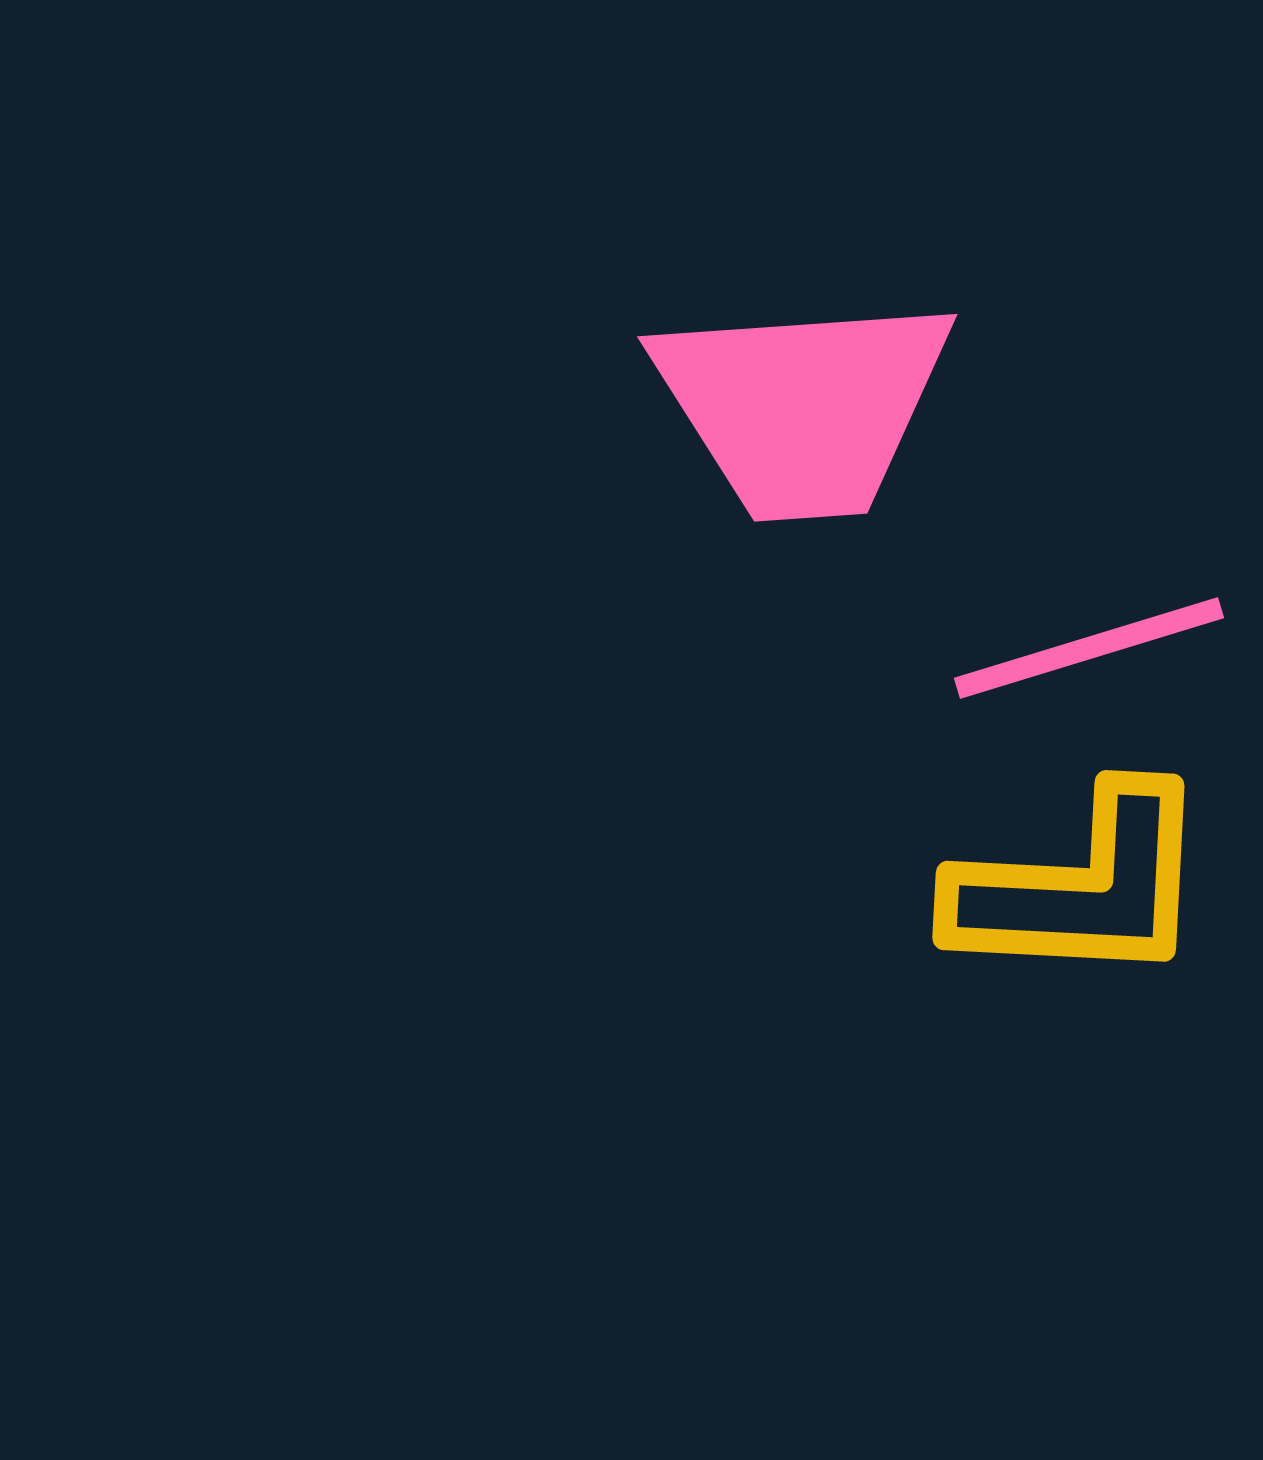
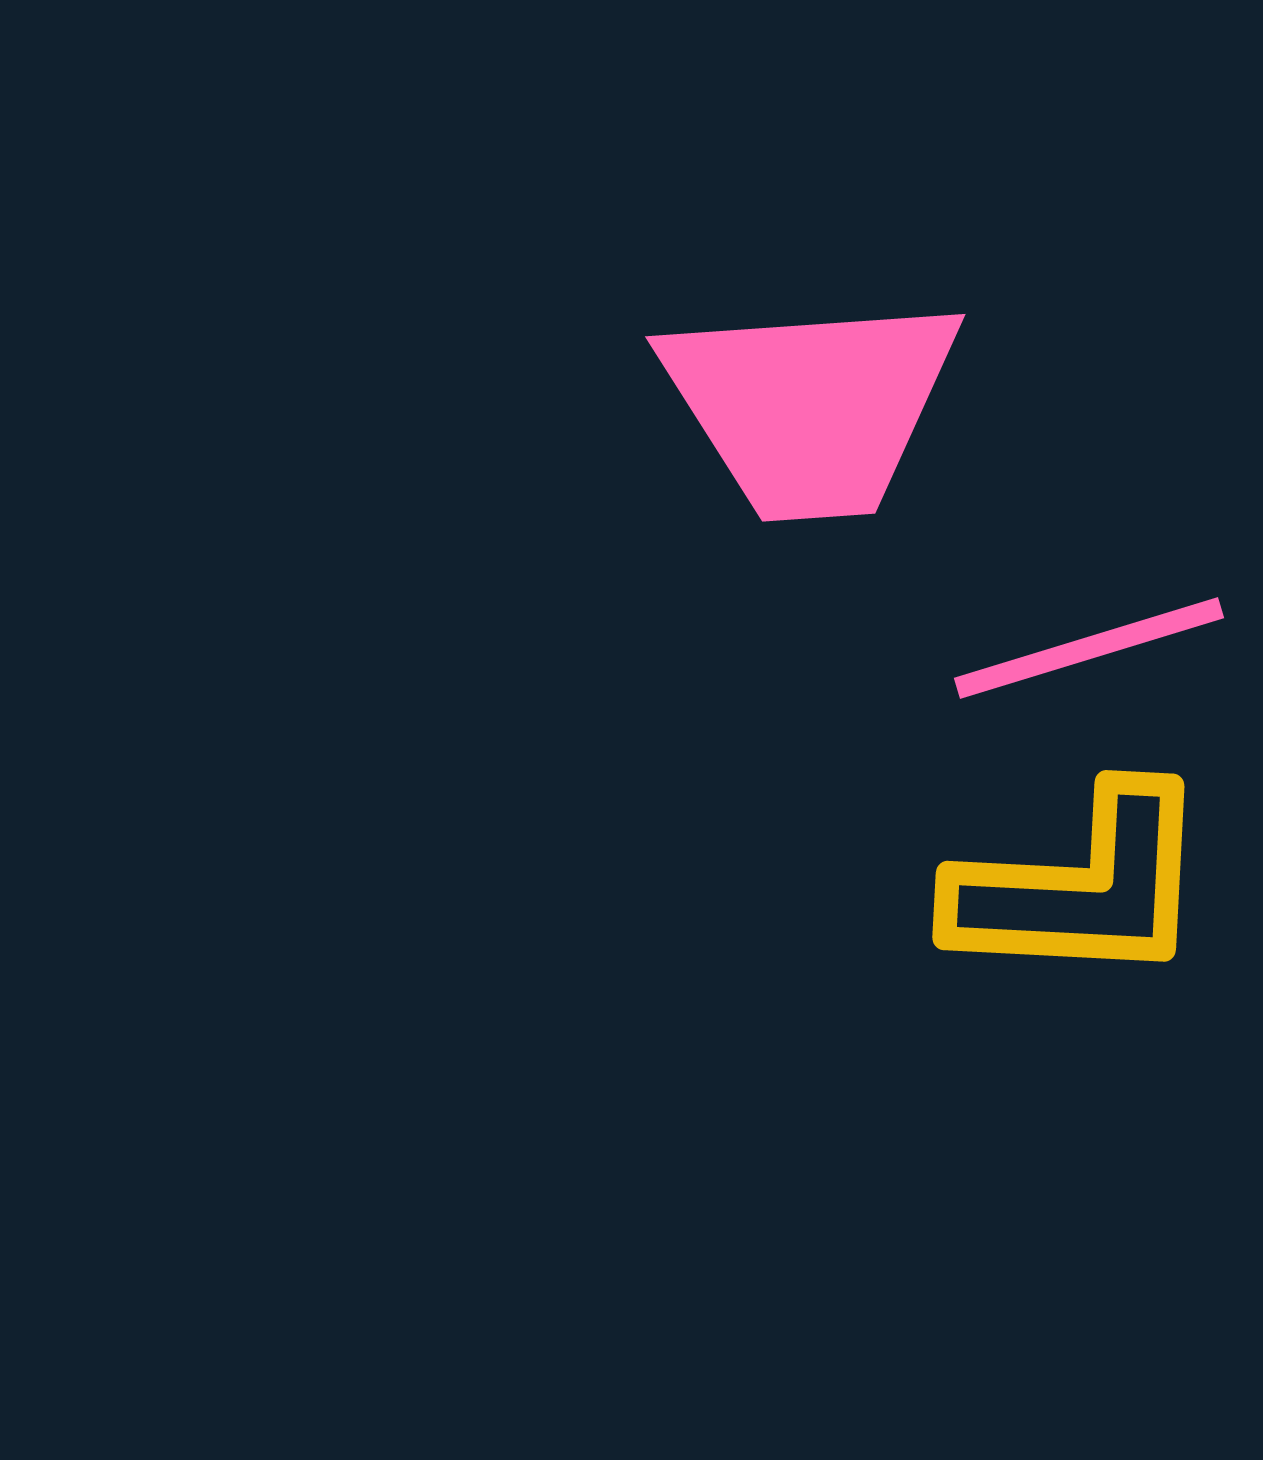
pink trapezoid: moved 8 px right
